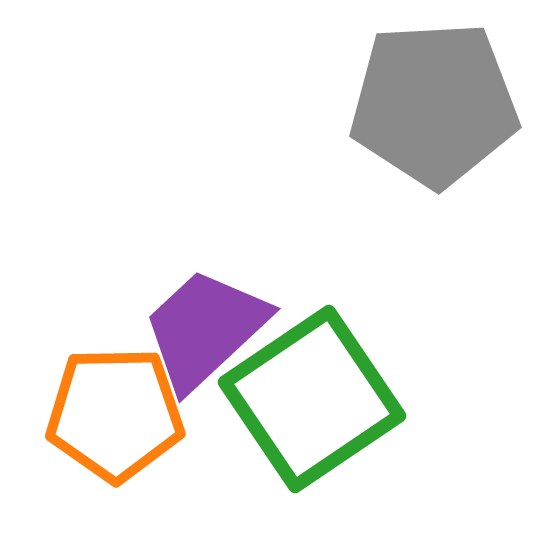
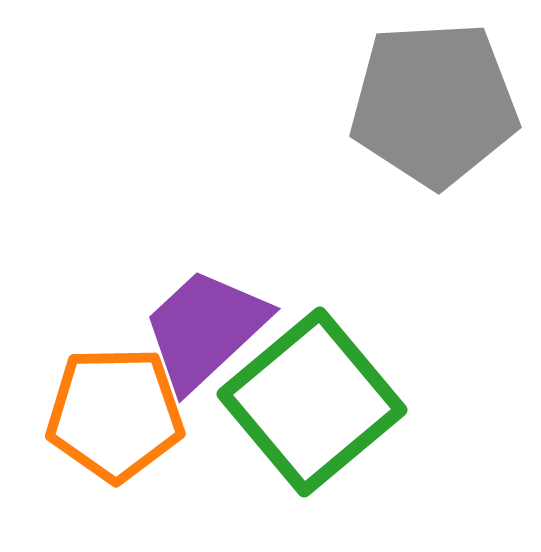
green square: moved 3 px down; rotated 6 degrees counterclockwise
